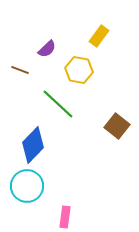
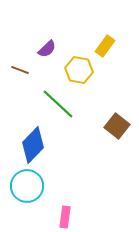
yellow rectangle: moved 6 px right, 10 px down
